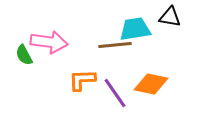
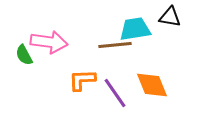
orange diamond: moved 1 px right, 1 px down; rotated 56 degrees clockwise
